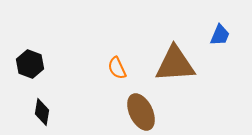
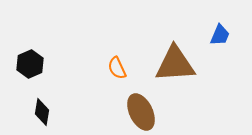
black hexagon: rotated 16 degrees clockwise
